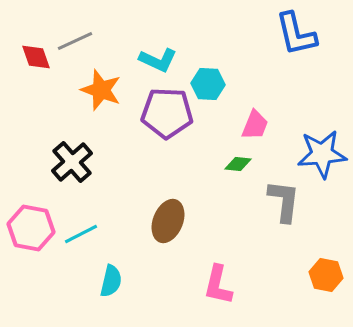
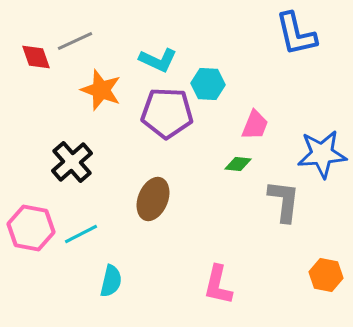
brown ellipse: moved 15 px left, 22 px up
